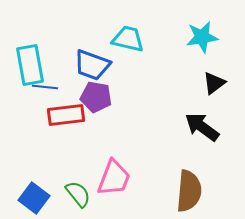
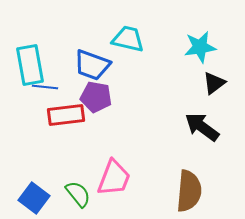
cyan star: moved 2 px left, 10 px down
